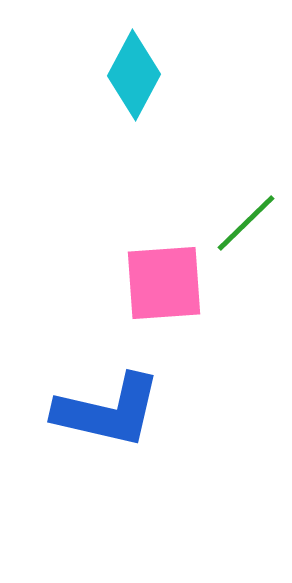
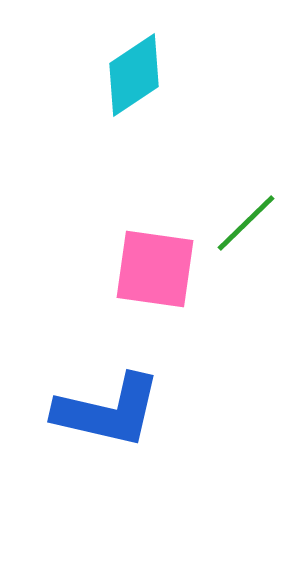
cyan diamond: rotated 28 degrees clockwise
pink square: moved 9 px left, 14 px up; rotated 12 degrees clockwise
